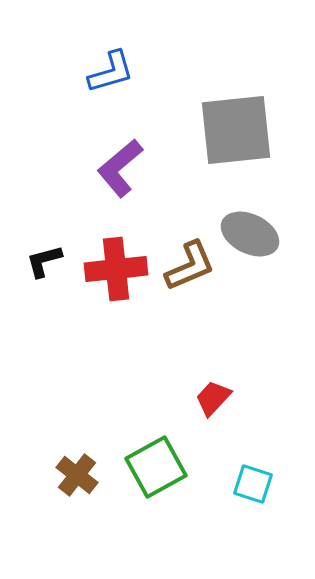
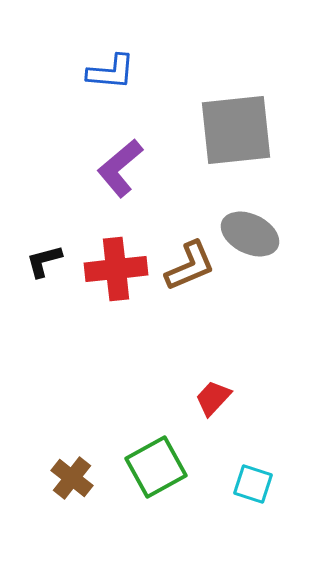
blue L-shape: rotated 21 degrees clockwise
brown cross: moved 5 px left, 3 px down
